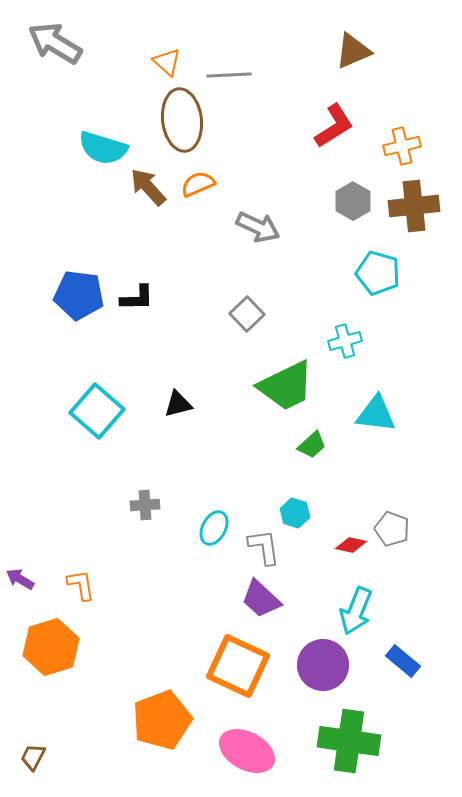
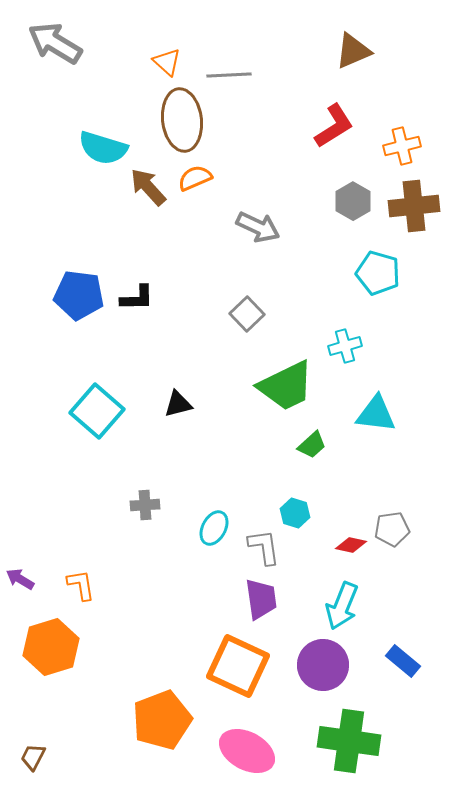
orange semicircle at (198, 184): moved 3 px left, 6 px up
cyan cross at (345, 341): moved 5 px down
gray pentagon at (392, 529): rotated 28 degrees counterclockwise
purple trapezoid at (261, 599): rotated 141 degrees counterclockwise
cyan arrow at (356, 611): moved 14 px left, 5 px up
